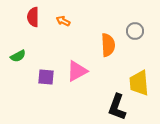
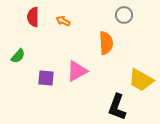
gray circle: moved 11 px left, 16 px up
orange semicircle: moved 2 px left, 2 px up
green semicircle: rotated 21 degrees counterclockwise
purple square: moved 1 px down
yellow trapezoid: moved 2 px right, 3 px up; rotated 56 degrees counterclockwise
